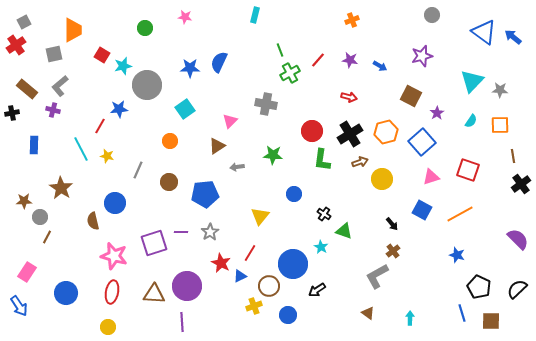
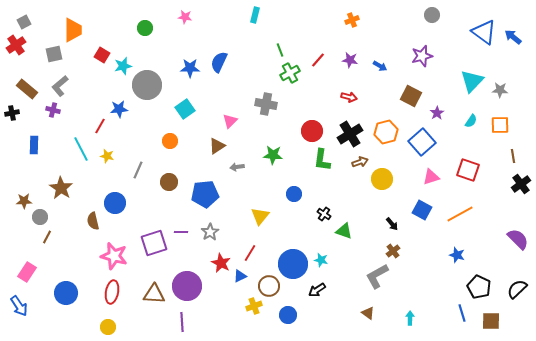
cyan star at (321, 247): moved 13 px down; rotated 16 degrees counterclockwise
